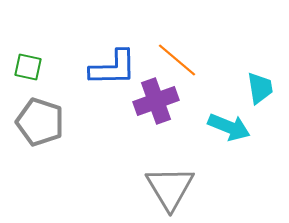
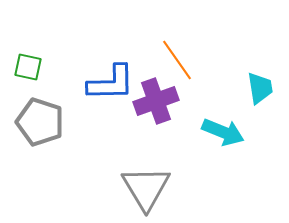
orange line: rotated 15 degrees clockwise
blue L-shape: moved 2 px left, 15 px down
cyan arrow: moved 6 px left, 5 px down
gray triangle: moved 24 px left
